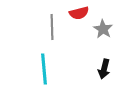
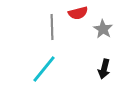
red semicircle: moved 1 px left
cyan line: rotated 44 degrees clockwise
